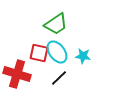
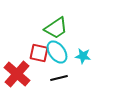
green trapezoid: moved 4 px down
red cross: rotated 24 degrees clockwise
black line: rotated 30 degrees clockwise
